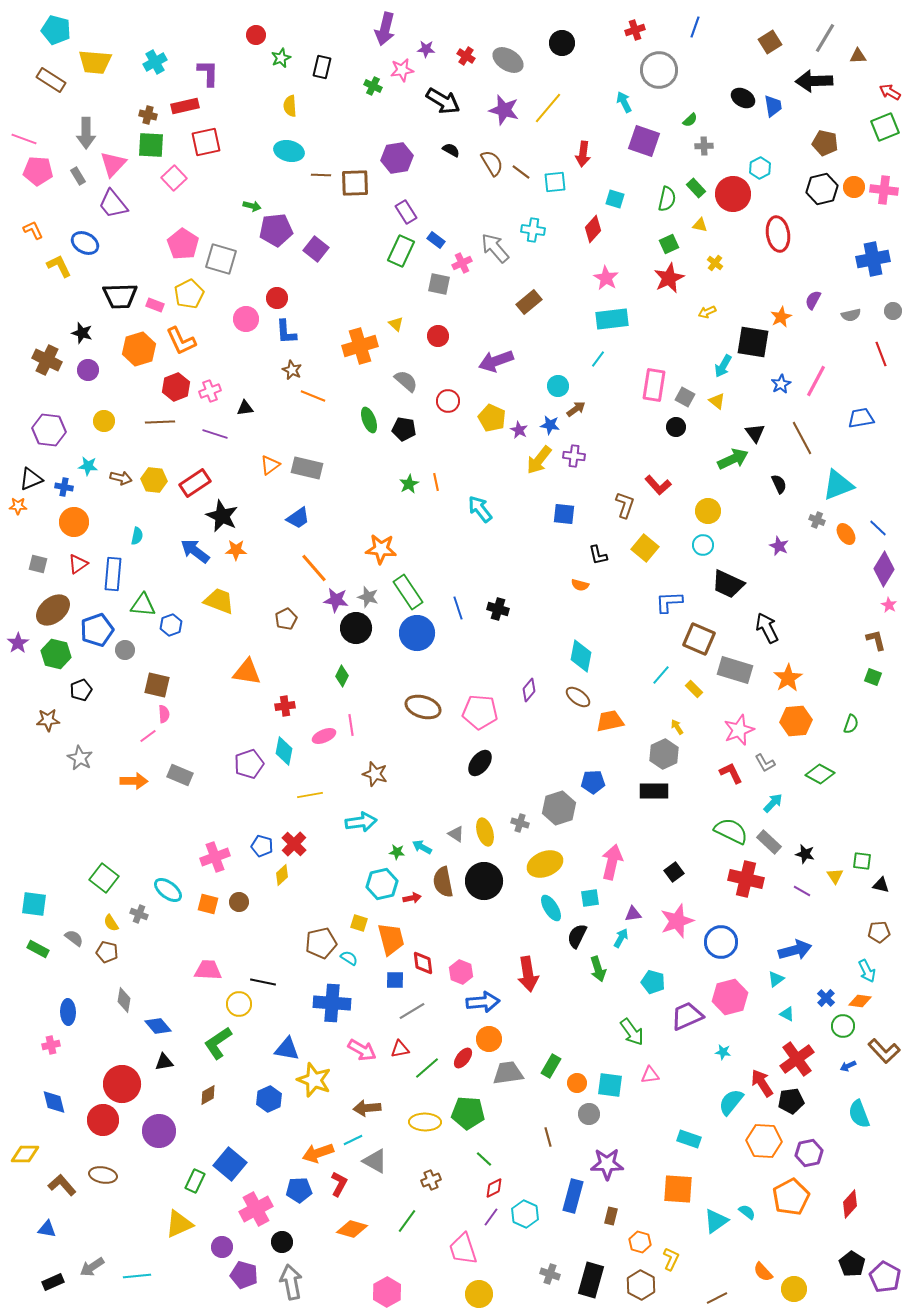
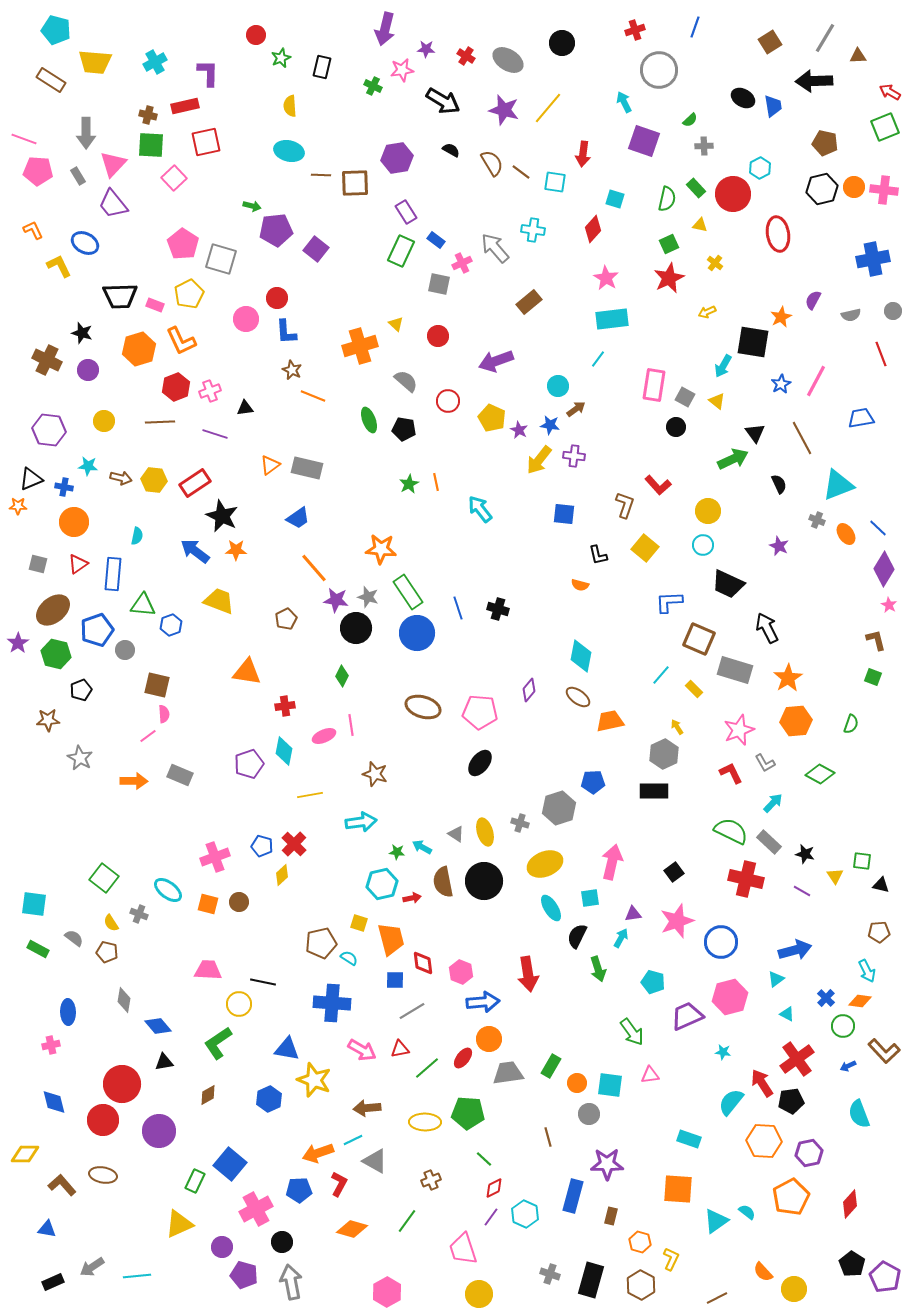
cyan square at (555, 182): rotated 15 degrees clockwise
